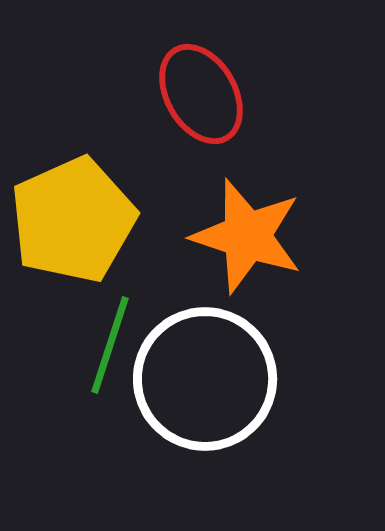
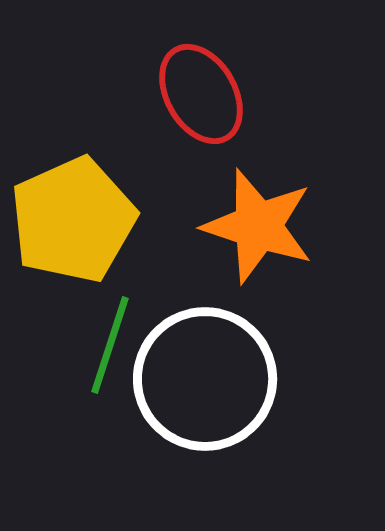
orange star: moved 11 px right, 10 px up
